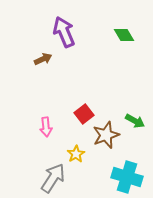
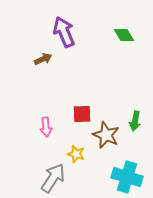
red square: moved 2 px left; rotated 36 degrees clockwise
green arrow: rotated 72 degrees clockwise
brown star: rotated 28 degrees counterclockwise
yellow star: rotated 24 degrees counterclockwise
